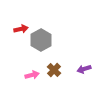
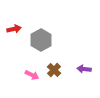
red arrow: moved 7 px left
purple arrow: rotated 24 degrees clockwise
pink arrow: rotated 40 degrees clockwise
